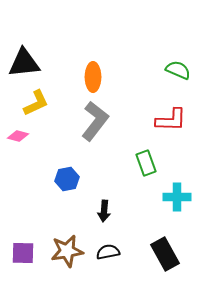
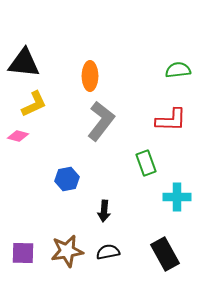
black triangle: rotated 12 degrees clockwise
green semicircle: rotated 30 degrees counterclockwise
orange ellipse: moved 3 px left, 1 px up
yellow L-shape: moved 2 px left, 1 px down
gray L-shape: moved 6 px right
